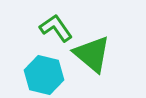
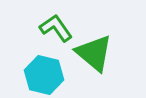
green triangle: moved 2 px right, 1 px up
